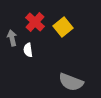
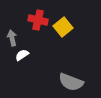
red cross: moved 3 px right, 2 px up; rotated 30 degrees counterclockwise
white semicircle: moved 6 px left, 5 px down; rotated 64 degrees clockwise
